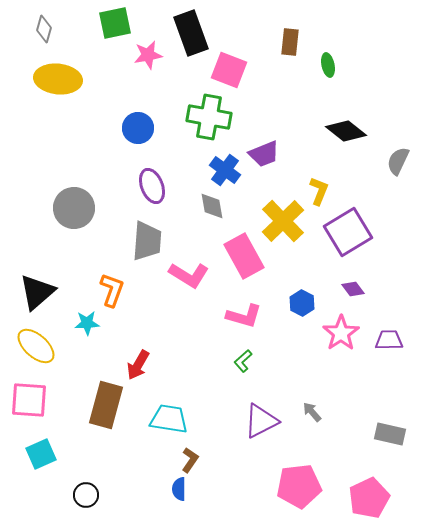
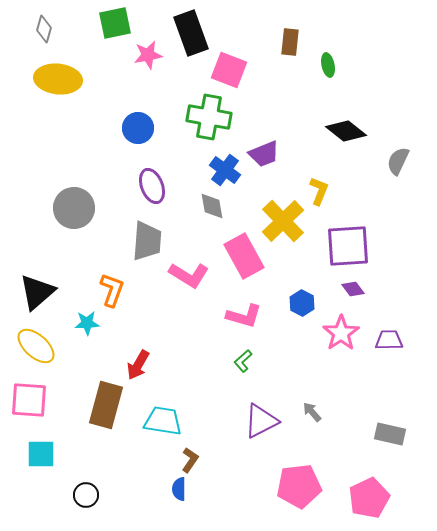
purple square at (348, 232): moved 14 px down; rotated 27 degrees clockwise
cyan trapezoid at (169, 419): moved 6 px left, 2 px down
cyan square at (41, 454): rotated 24 degrees clockwise
